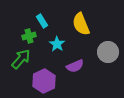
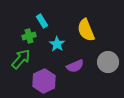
yellow semicircle: moved 5 px right, 6 px down
gray circle: moved 10 px down
